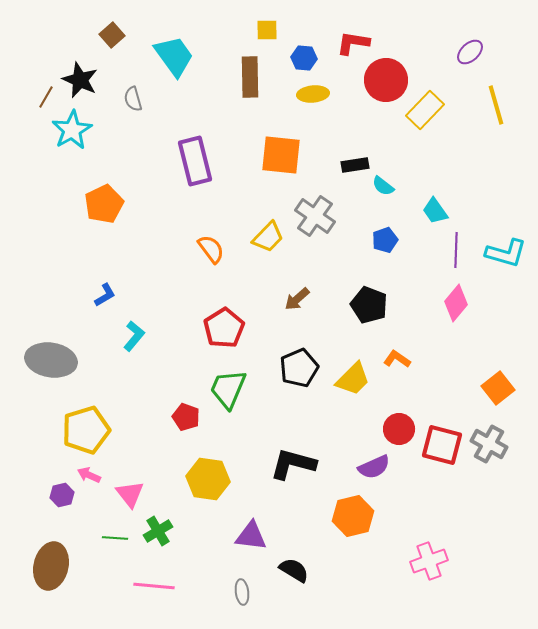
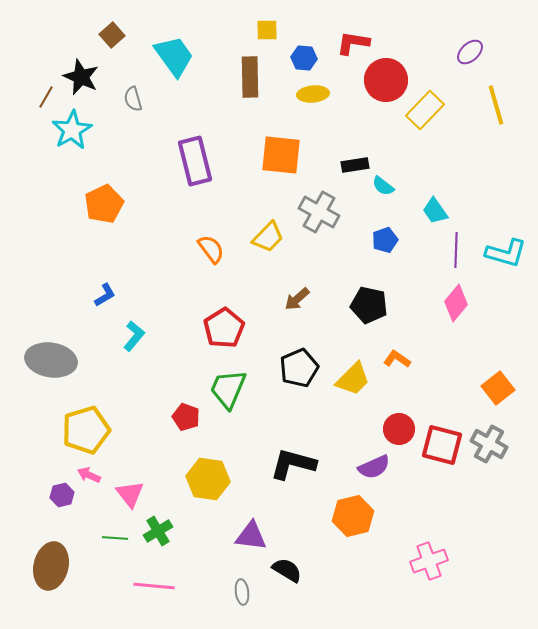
black star at (80, 80): moved 1 px right, 3 px up
gray cross at (315, 216): moved 4 px right, 4 px up; rotated 6 degrees counterclockwise
black pentagon at (369, 305): rotated 9 degrees counterclockwise
black semicircle at (294, 570): moved 7 px left
